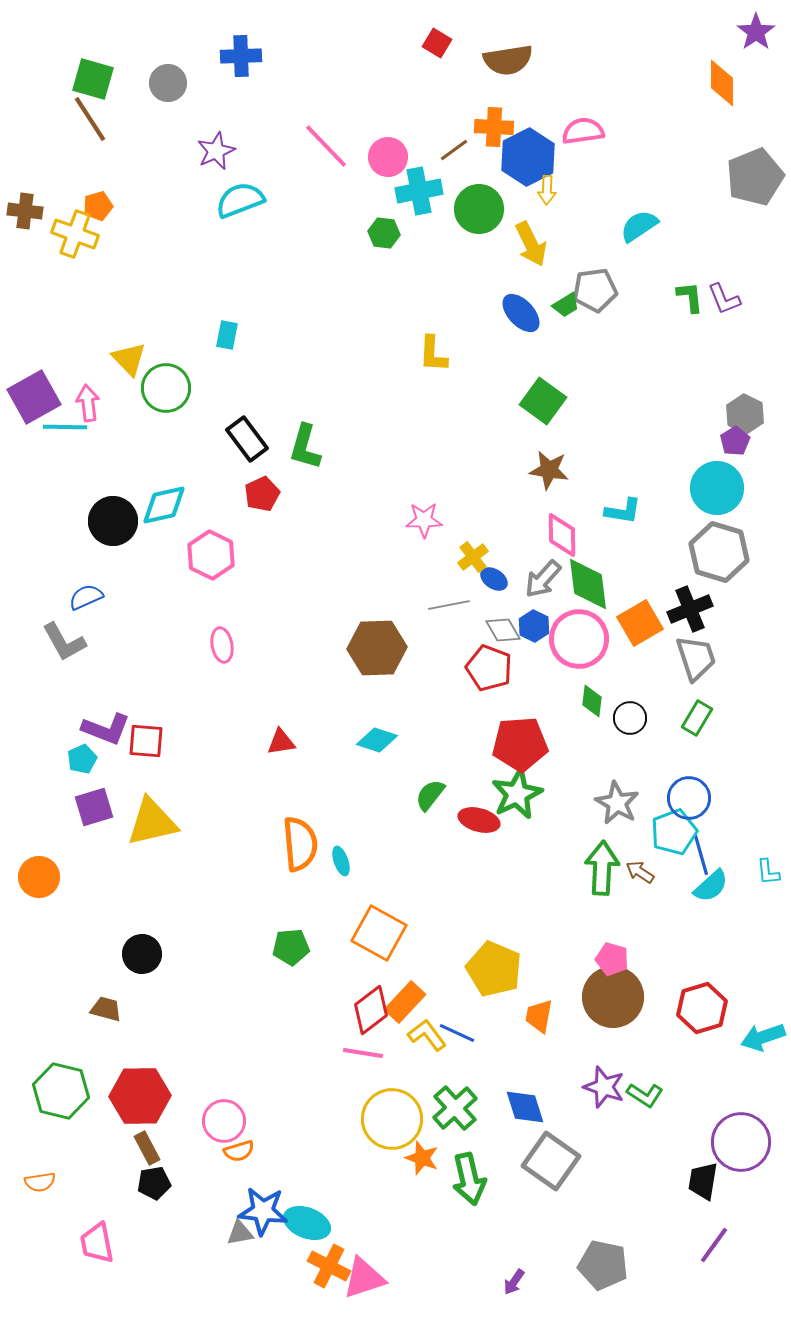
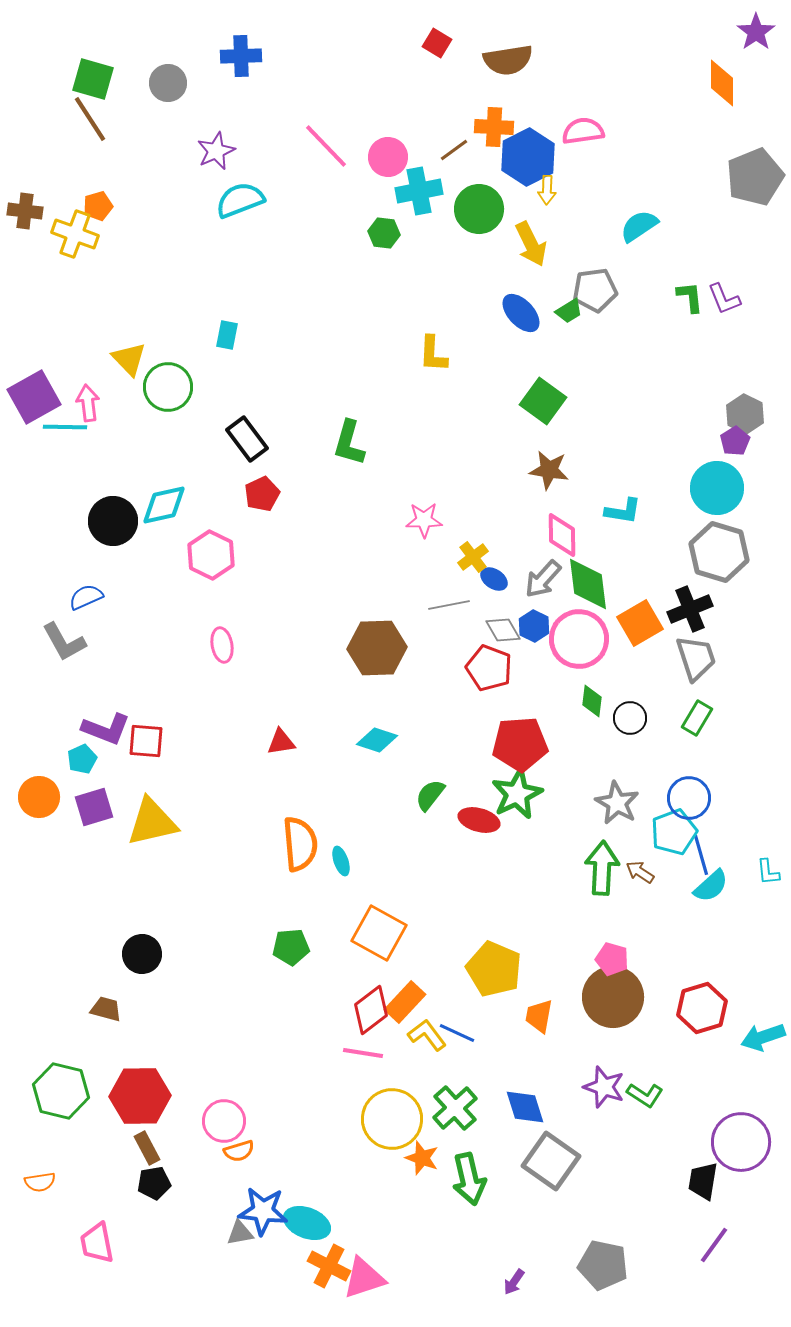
green trapezoid at (566, 305): moved 3 px right, 6 px down
green circle at (166, 388): moved 2 px right, 1 px up
green L-shape at (305, 447): moved 44 px right, 4 px up
orange circle at (39, 877): moved 80 px up
